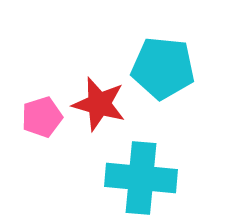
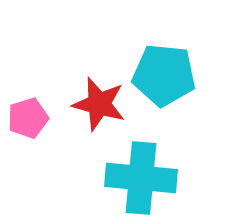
cyan pentagon: moved 1 px right, 7 px down
pink pentagon: moved 14 px left, 1 px down
